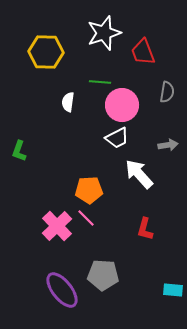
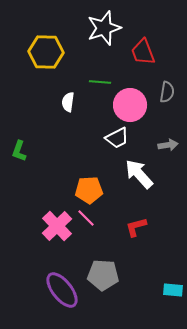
white star: moved 5 px up
pink circle: moved 8 px right
red L-shape: moved 9 px left, 2 px up; rotated 60 degrees clockwise
